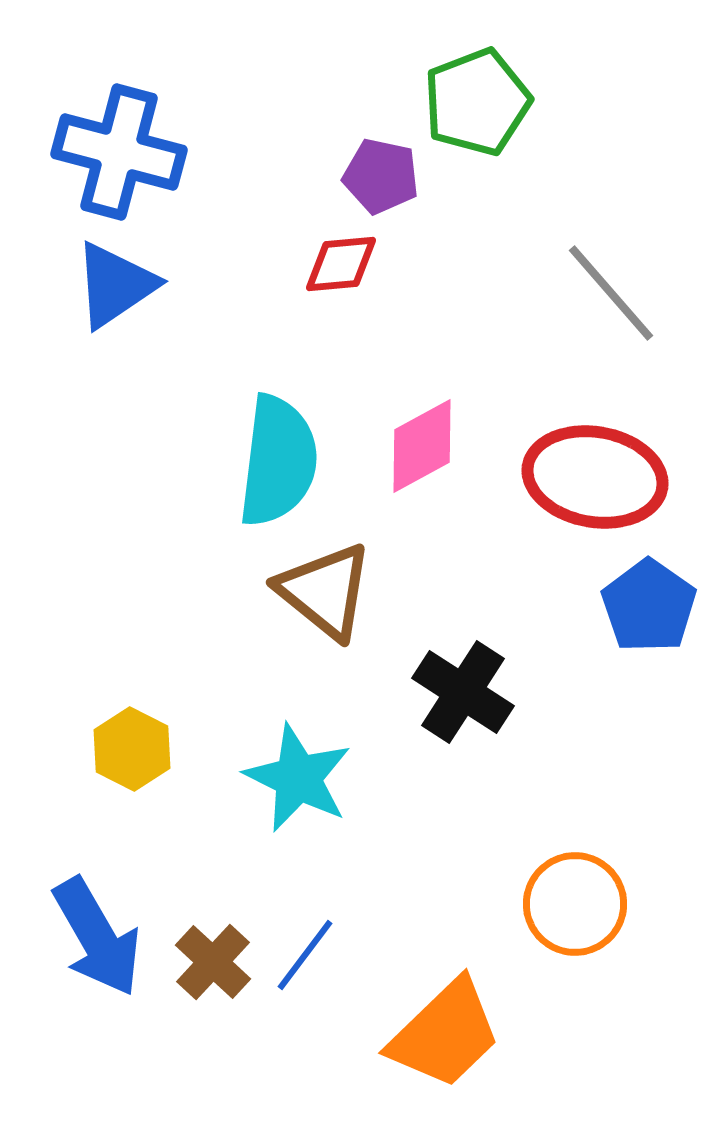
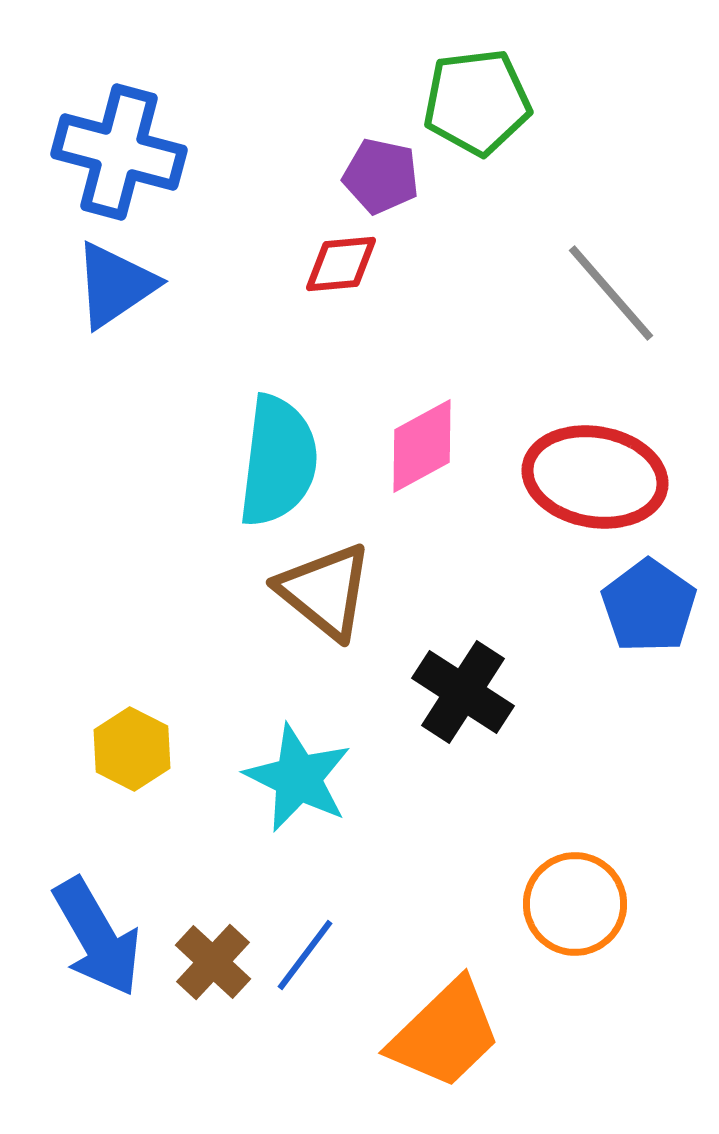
green pentagon: rotated 14 degrees clockwise
